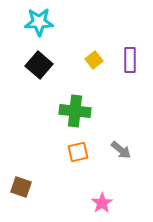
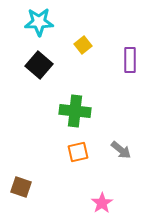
yellow square: moved 11 px left, 15 px up
